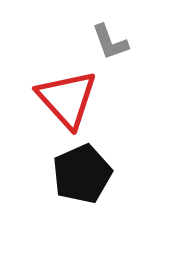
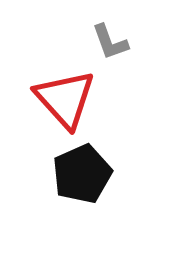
red triangle: moved 2 px left
